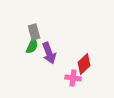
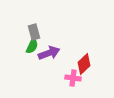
purple arrow: rotated 90 degrees counterclockwise
